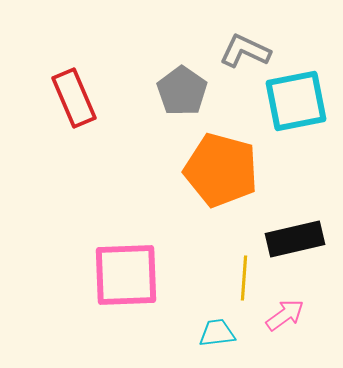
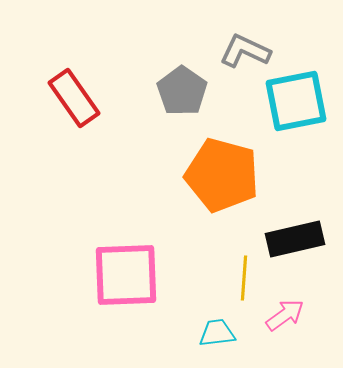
red rectangle: rotated 12 degrees counterclockwise
orange pentagon: moved 1 px right, 5 px down
